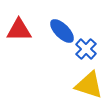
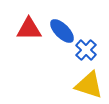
red triangle: moved 10 px right, 1 px up
blue cross: moved 1 px down
